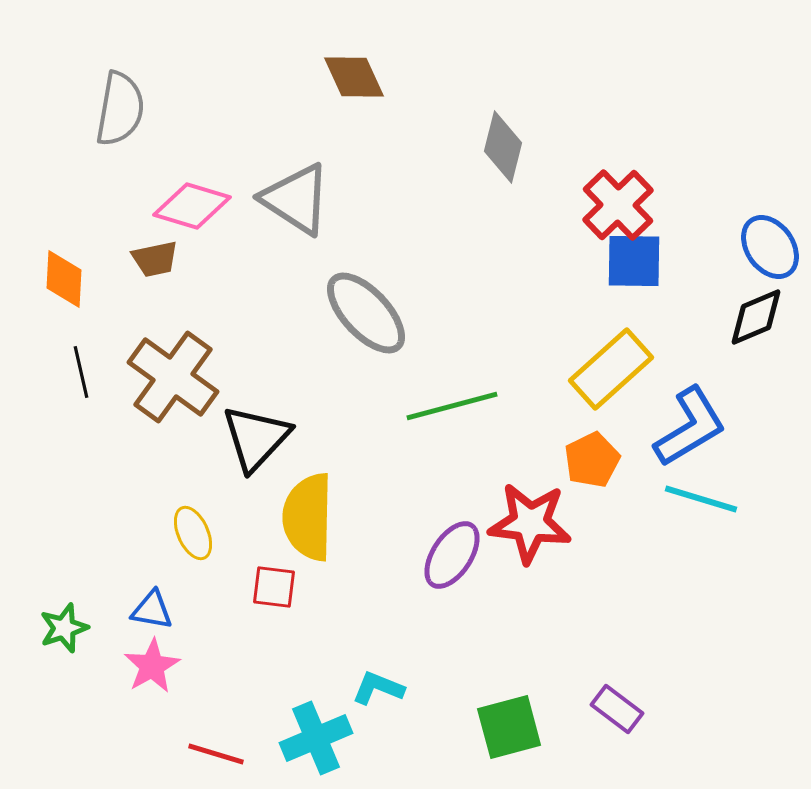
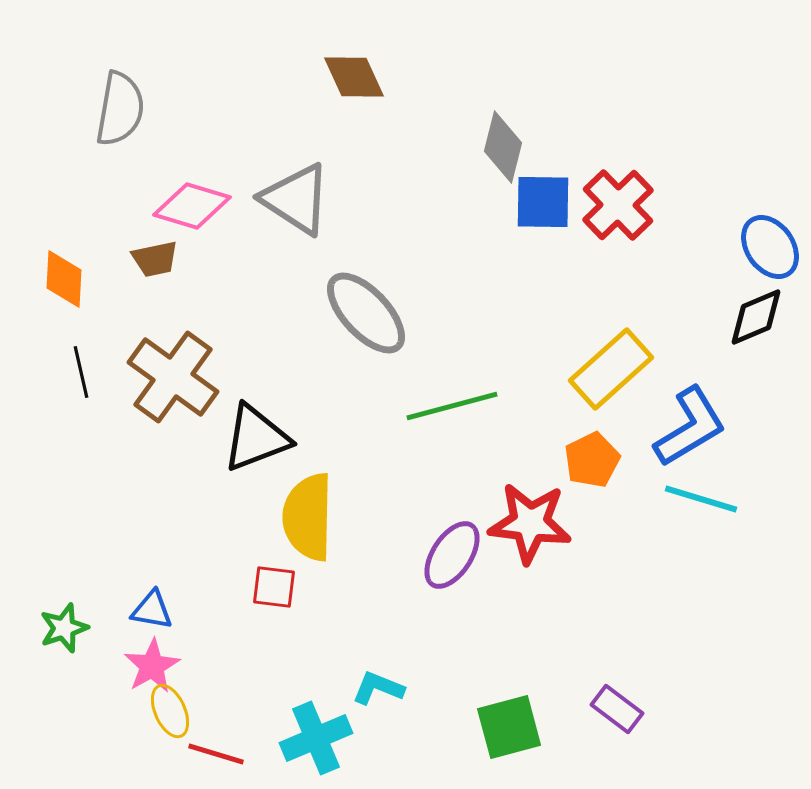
blue square: moved 91 px left, 59 px up
black triangle: rotated 26 degrees clockwise
yellow ellipse: moved 23 px left, 178 px down
